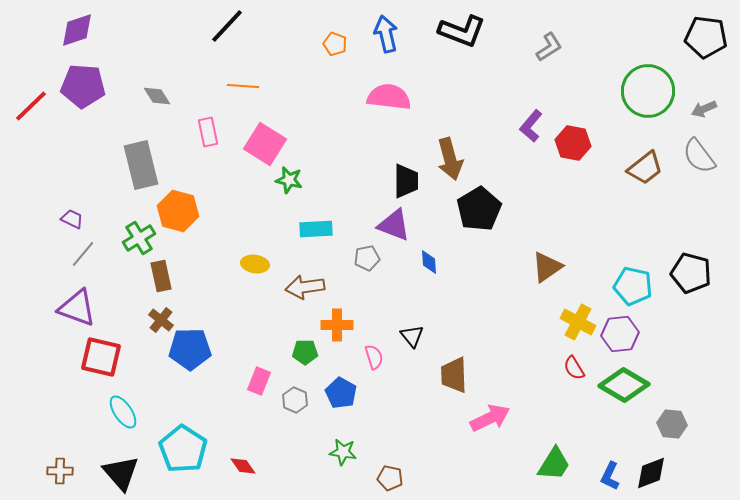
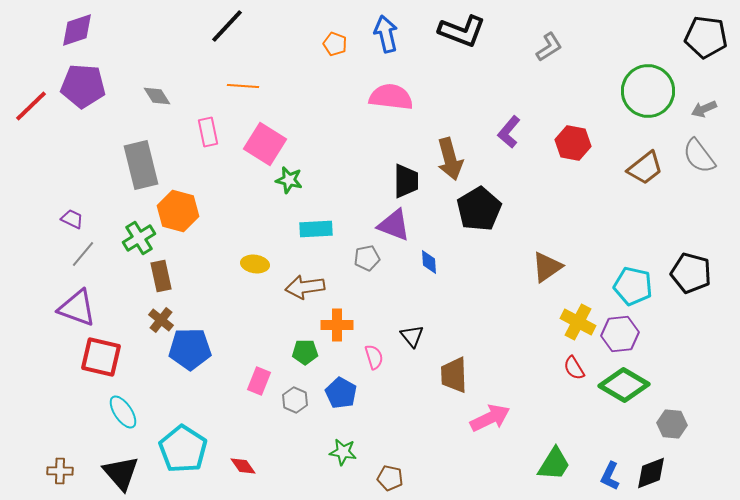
pink semicircle at (389, 97): moved 2 px right
purple L-shape at (531, 126): moved 22 px left, 6 px down
